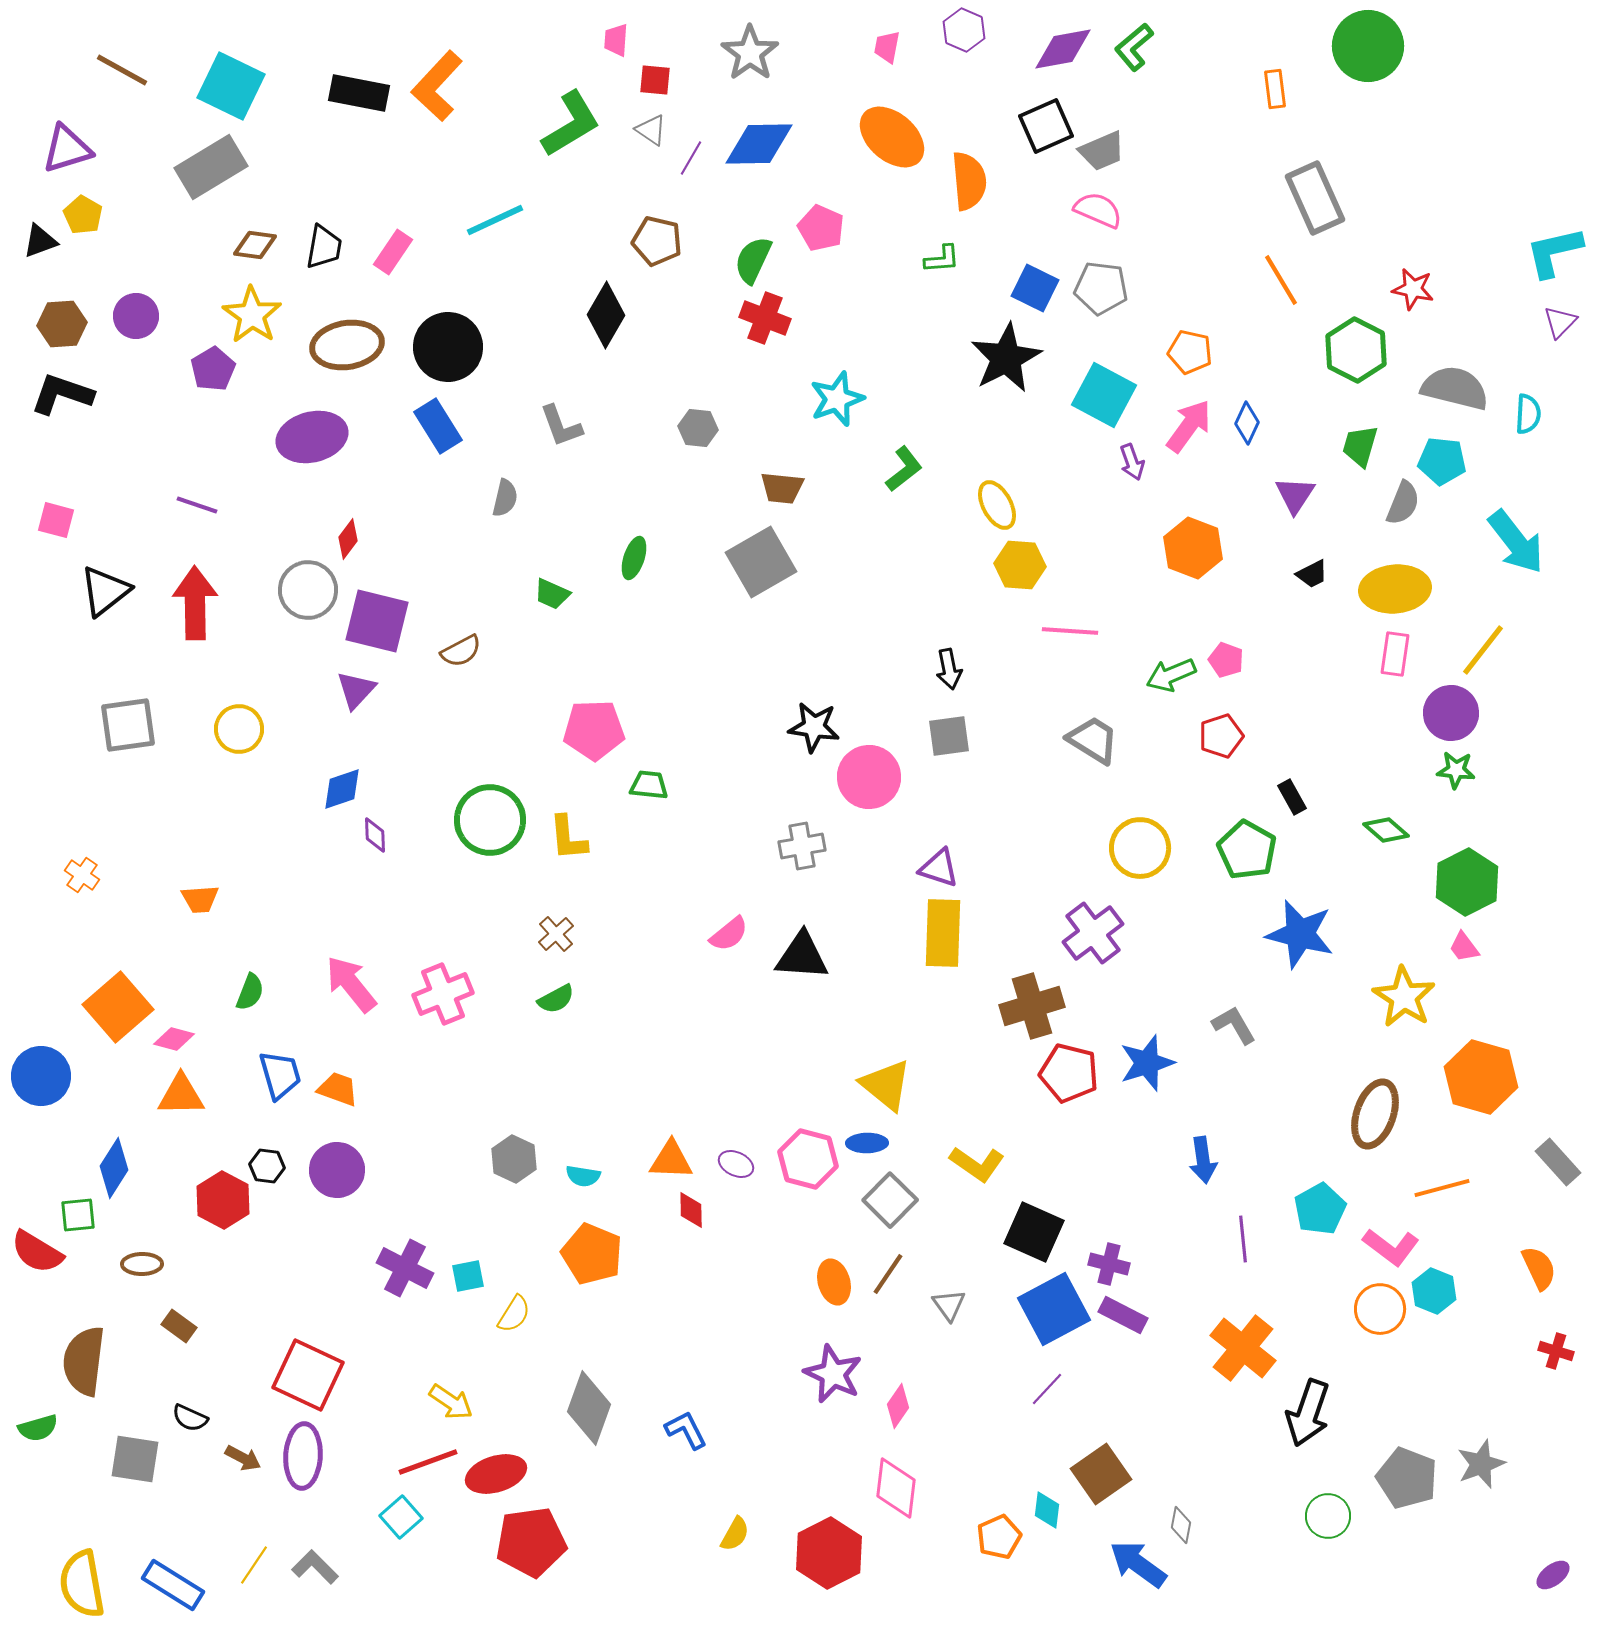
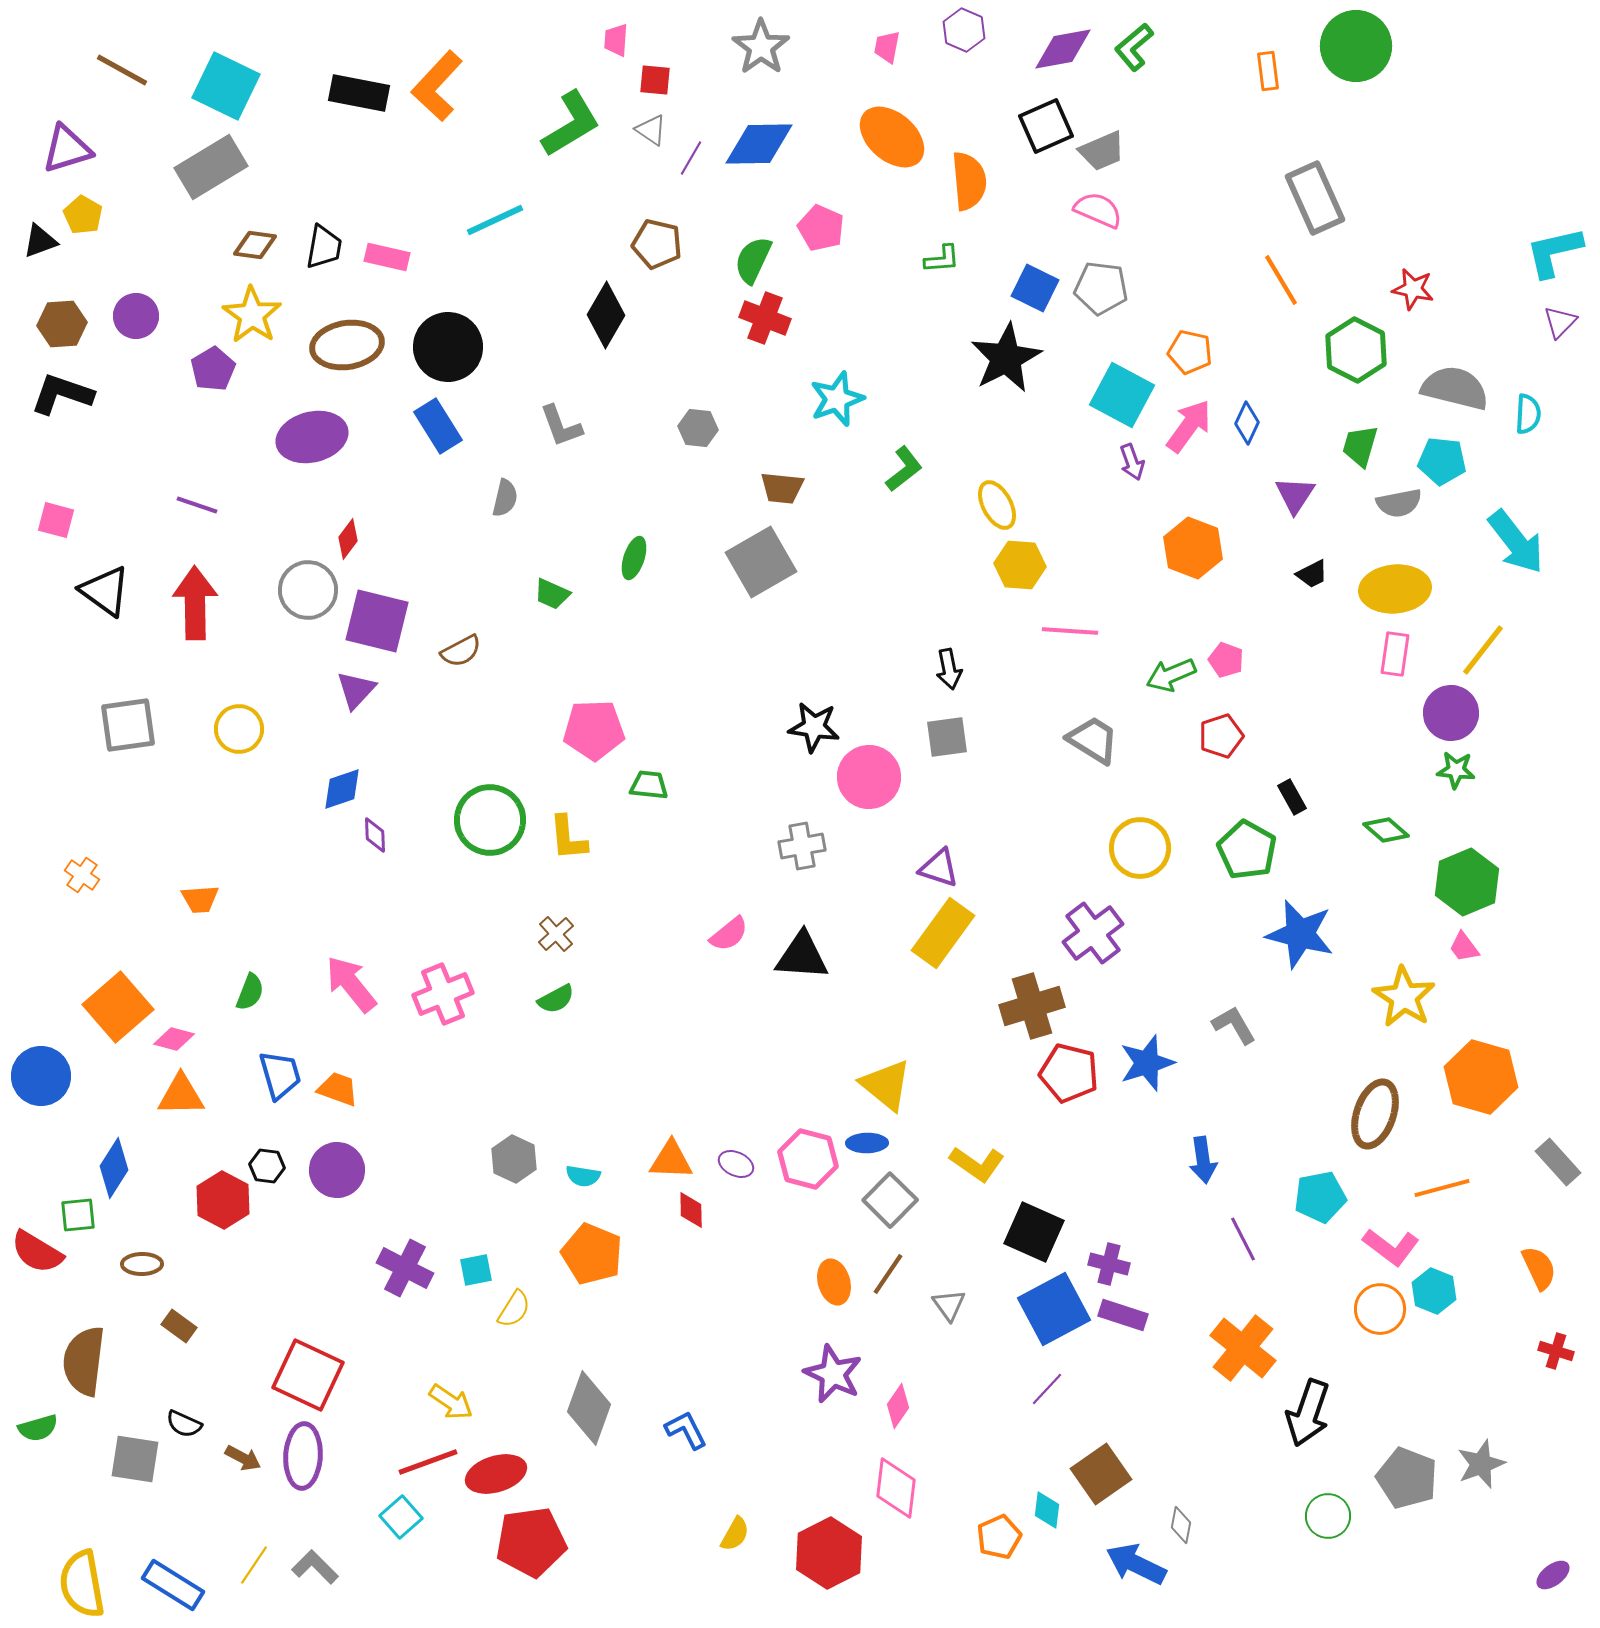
green circle at (1368, 46): moved 12 px left
gray star at (750, 53): moved 11 px right, 6 px up
cyan square at (231, 86): moved 5 px left
orange rectangle at (1275, 89): moved 7 px left, 18 px up
brown pentagon at (657, 241): moved 3 px down
pink rectangle at (393, 252): moved 6 px left, 5 px down; rotated 69 degrees clockwise
cyan square at (1104, 395): moved 18 px right
gray semicircle at (1403, 503): moved 4 px left; rotated 57 degrees clockwise
black triangle at (105, 591): rotated 46 degrees counterclockwise
gray square at (949, 736): moved 2 px left, 1 px down
green hexagon at (1467, 882): rotated 4 degrees clockwise
yellow rectangle at (943, 933): rotated 34 degrees clockwise
cyan pentagon at (1320, 1209): moved 12 px up; rotated 18 degrees clockwise
purple line at (1243, 1239): rotated 21 degrees counterclockwise
cyan square at (468, 1276): moved 8 px right, 6 px up
yellow semicircle at (514, 1314): moved 5 px up
purple rectangle at (1123, 1315): rotated 9 degrees counterclockwise
black semicircle at (190, 1418): moved 6 px left, 6 px down
blue arrow at (1138, 1564): moved 2 px left; rotated 10 degrees counterclockwise
